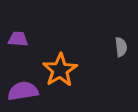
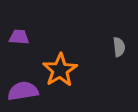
purple trapezoid: moved 1 px right, 2 px up
gray semicircle: moved 2 px left
